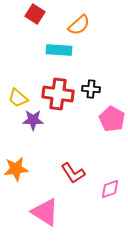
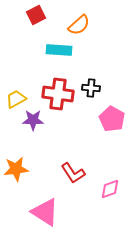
red square: moved 1 px right, 1 px down; rotated 30 degrees clockwise
black cross: moved 1 px up
yellow trapezoid: moved 2 px left, 1 px down; rotated 110 degrees clockwise
